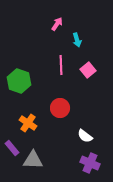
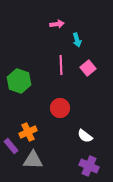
pink arrow: rotated 48 degrees clockwise
pink square: moved 2 px up
orange cross: moved 9 px down; rotated 30 degrees clockwise
purple rectangle: moved 1 px left, 2 px up
purple cross: moved 1 px left, 3 px down
